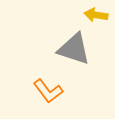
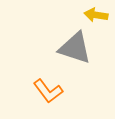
gray triangle: moved 1 px right, 1 px up
